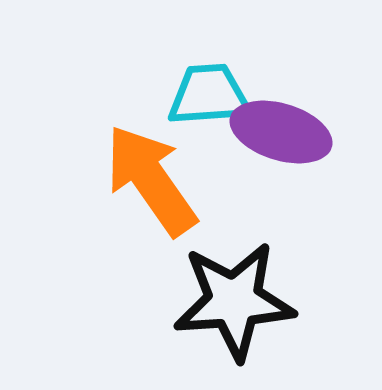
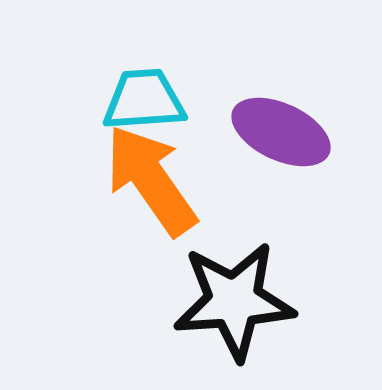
cyan trapezoid: moved 65 px left, 5 px down
purple ellipse: rotated 8 degrees clockwise
